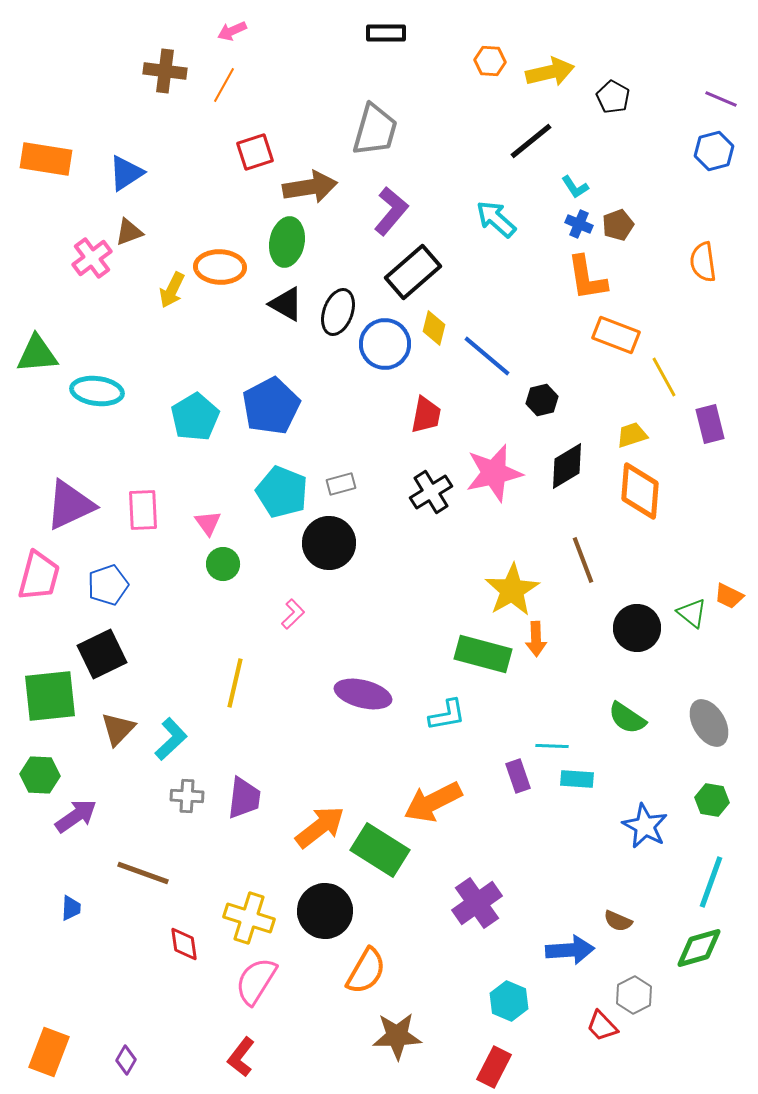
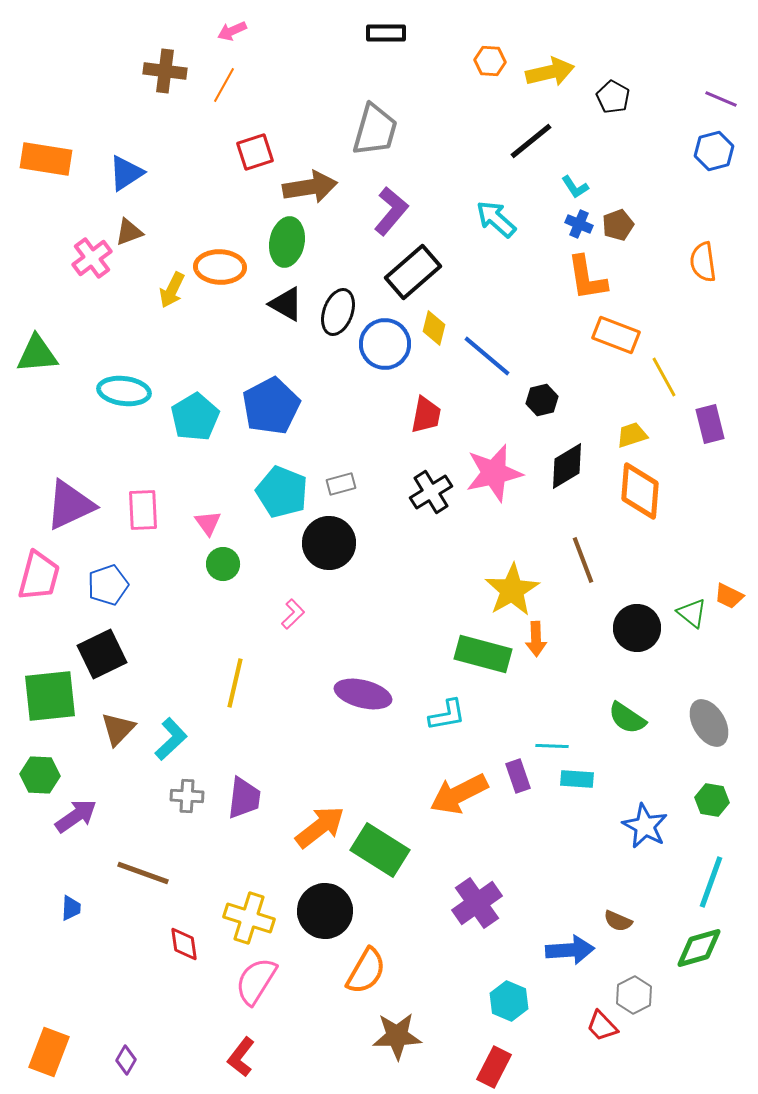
cyan ellipse at (97, 391): moved 27 px right
orange arrow at (433, 802): moved 26 px right, 8 px up
